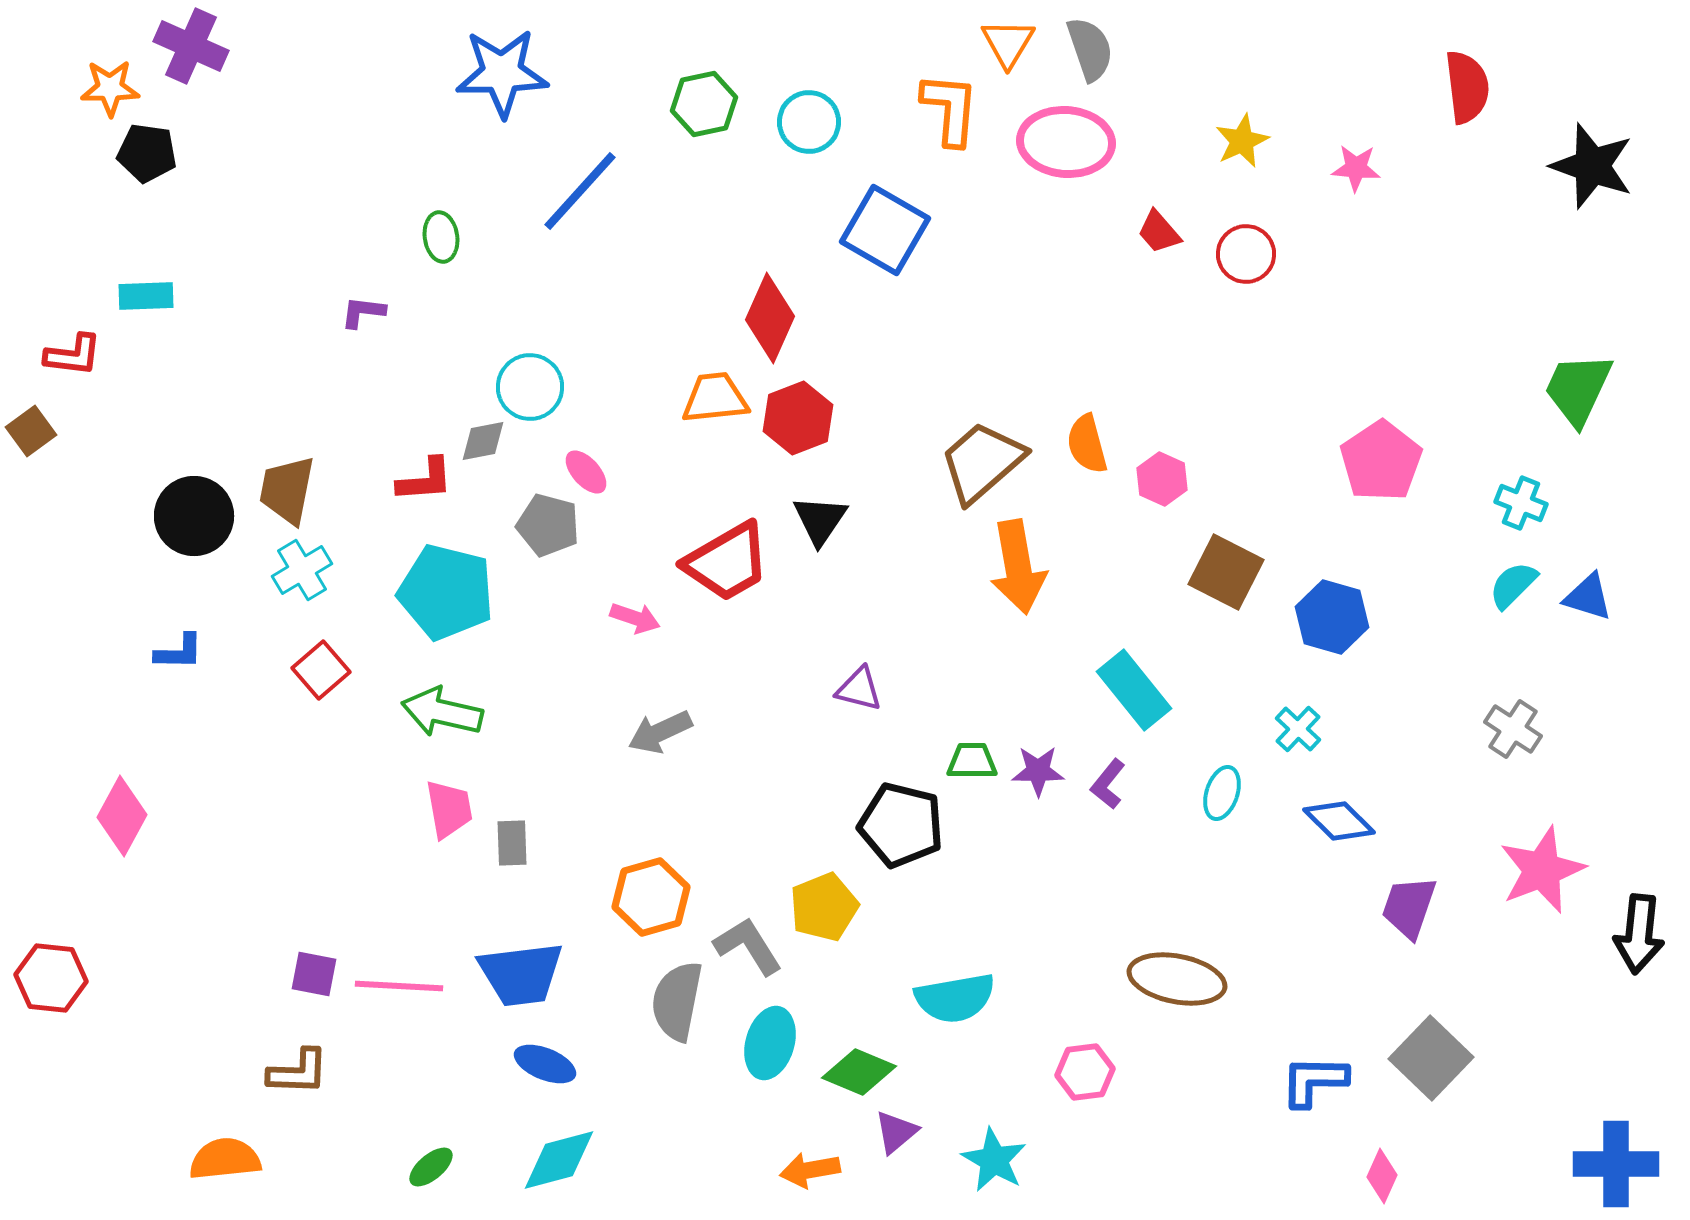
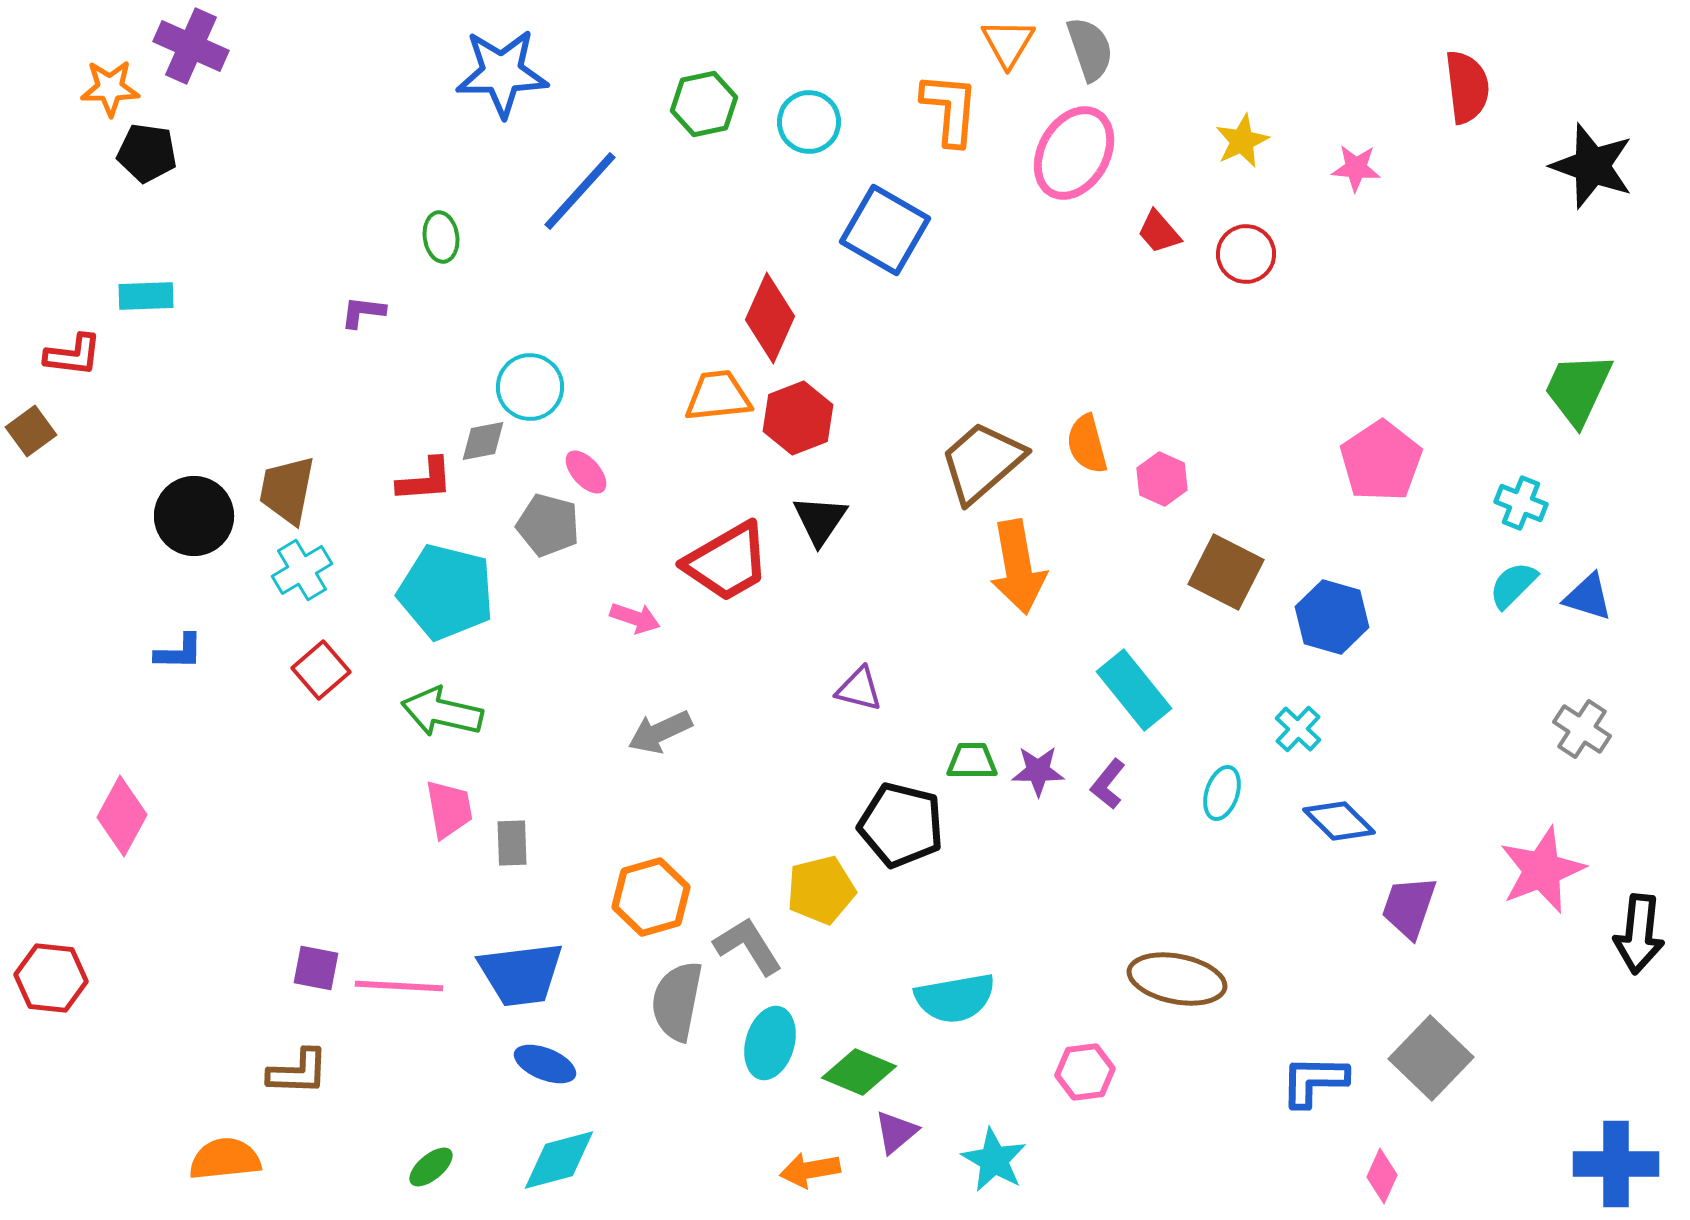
pink ellipse at (1066, 142): moved 8 px right, 11 px down; rotated 64 degrees counterclockwise
orange trapezoid at (715, 398): moved 3 px right, 2 px up
gray cross at (1513, 729): moved 69 px right
yellow pentagon at (824, 907): moved 3 px left, 17 px up; rotated 8 degrees clockwise
purple square at (314, 974): moved 2 px right, 6 px up
